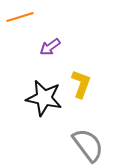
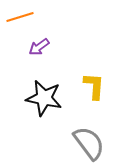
purple arrow: moved 11 px left
yellow L-shape: moved 13 px right, 2 px down; rotated 16 degrees counterclockwise
gray semicircle: moved 1 px right, 2 px up
